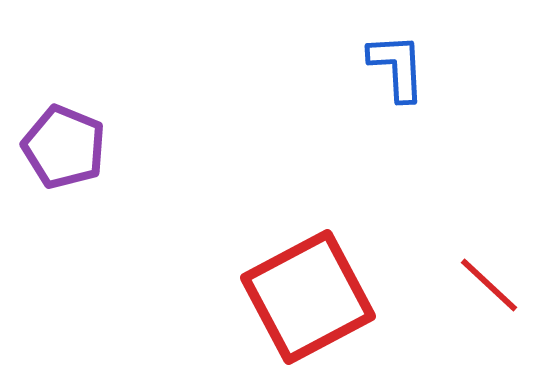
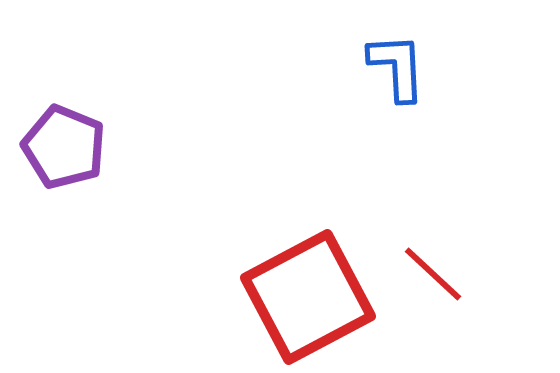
red line: moved 56 px left, 11 px up
